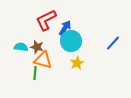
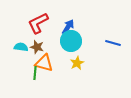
red L-shape: moved 8 px left, 3 px down
blue arrow: moved 3 px right, 1 px up
blue line: rotated 63 degrees clockwise
orange triangle: moved 1 px right, 3 px down
